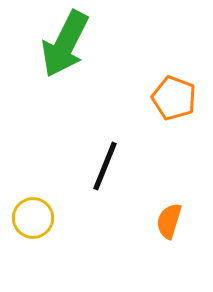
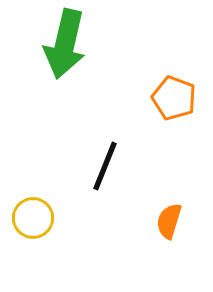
green arrow: rotated 14 degrees counterclockwise
